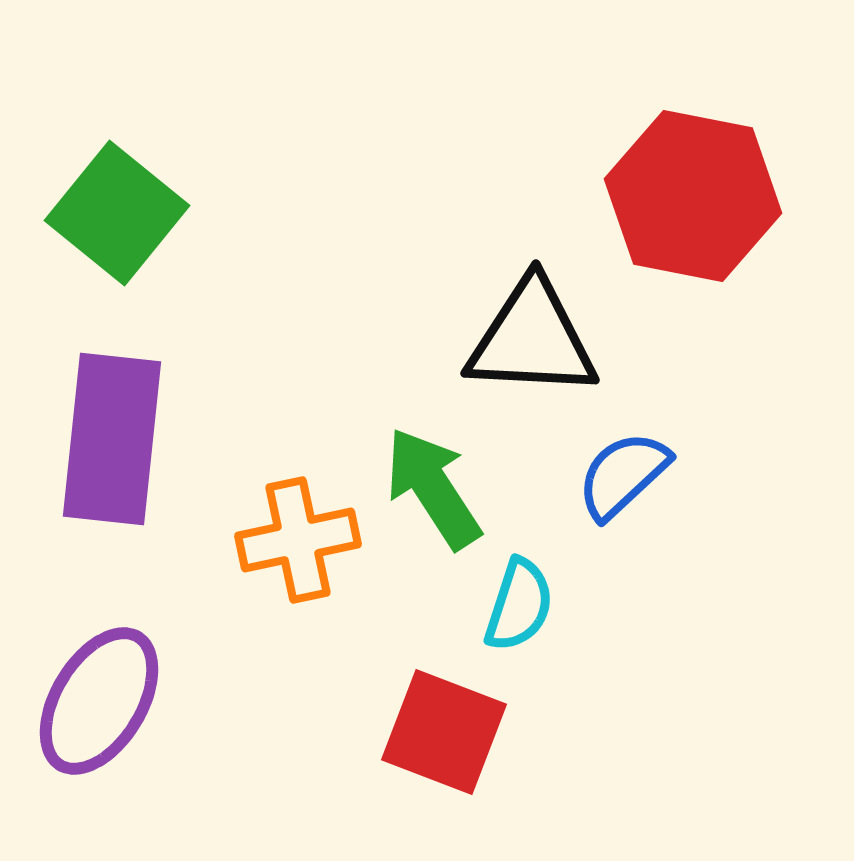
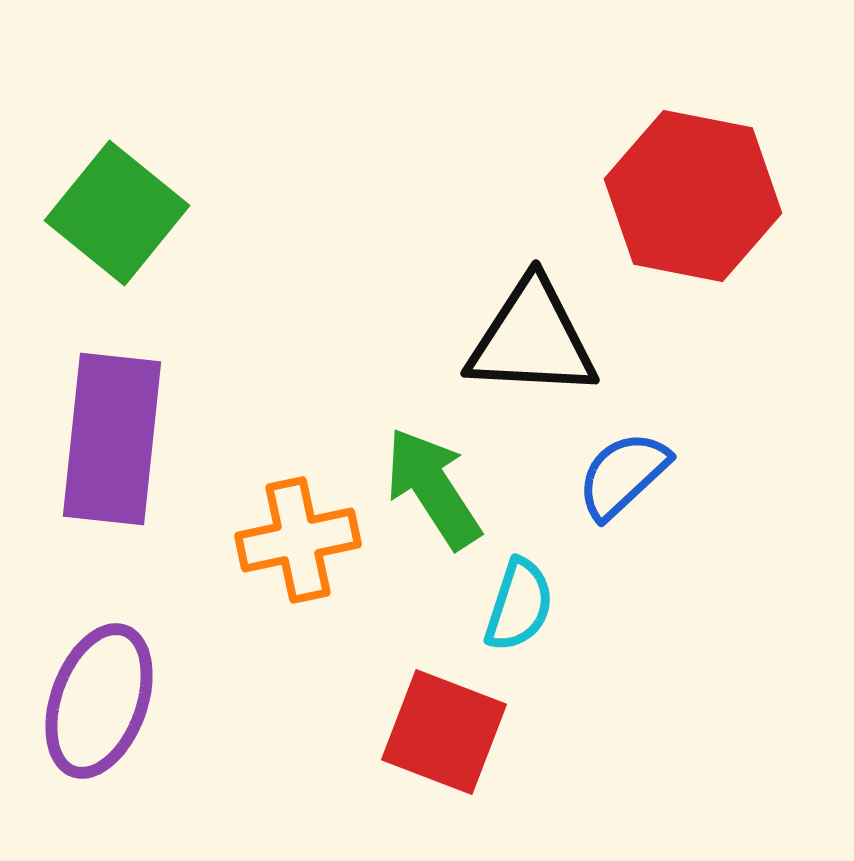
purple ellipse: rotated 11 degrees counterclockwise
